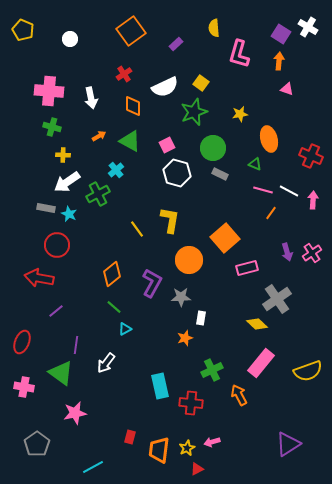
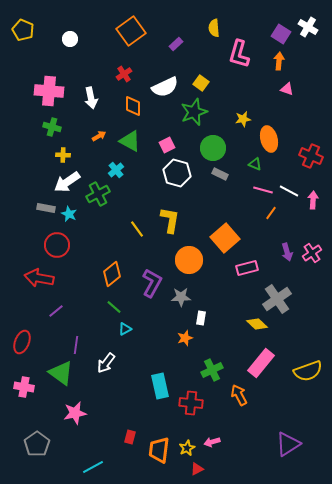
yellow star at (240, 114): moved 3 px right, 5 px down
